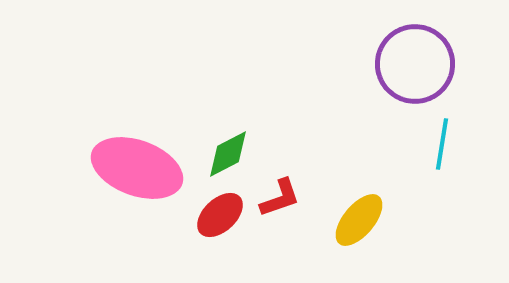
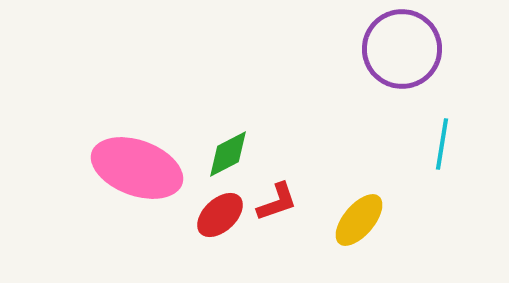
purple circle: moved 13 px left, 15 px up
red L-shape: moved 3 px left, 4 px down
